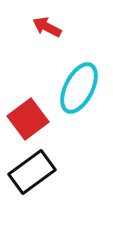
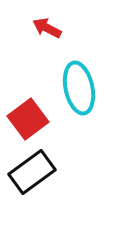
red arrow: moved 1 px down
cyan ellipse: rotated 39 degrees counterclockwise
